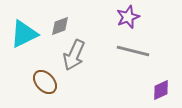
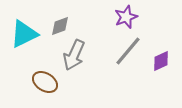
purple star: moved 2 px left
gray line: moved 5 px left; rotated 64 degrees counterclockwise
brown ellipse: rotated 15 degrees counterclockwise
purple diamond: moved 29 px up
